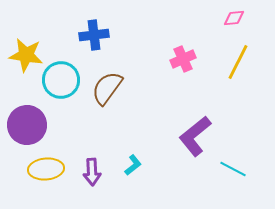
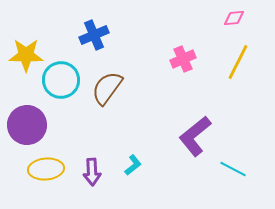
blue cross: rotated 16 degrees counterclockwise
yellow star: rotated 8 degrees counterclockwise
